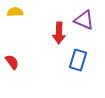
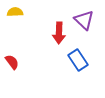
purple triangle: rotated 20 degrees clockwise
blue rectangle: rotated 50 degrees counterclockwise
